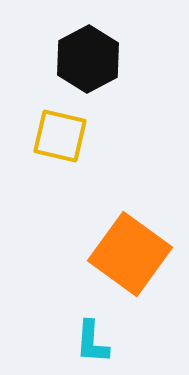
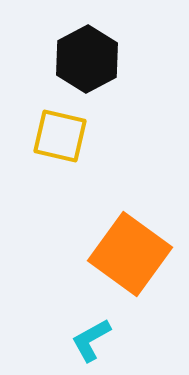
black hexagon: moved 1 px left
cyan L-shape: moved 1 px left, 2 px up; rotated 57 degrees clockwise
